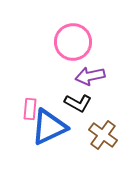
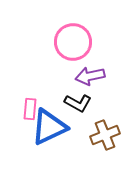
brown cross: moved 2 px right; rotated 32 degrees clockwise
